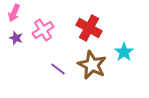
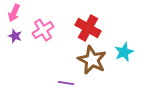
red cross: moved 1 px left
purple star: moved 1 px left, 2 px up
cyan star: rotated 12 degrees clockwise
brown star: moved 5 px up
purple line: moved 8 px right, 14 px down; rotated 28 degrees counterclockwise
